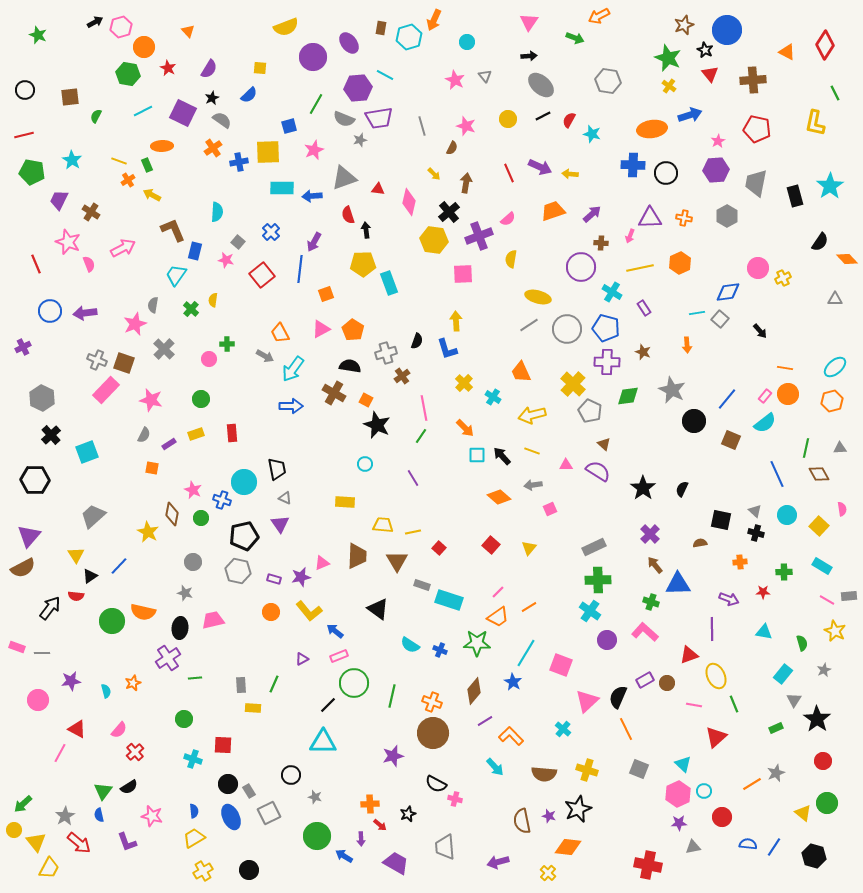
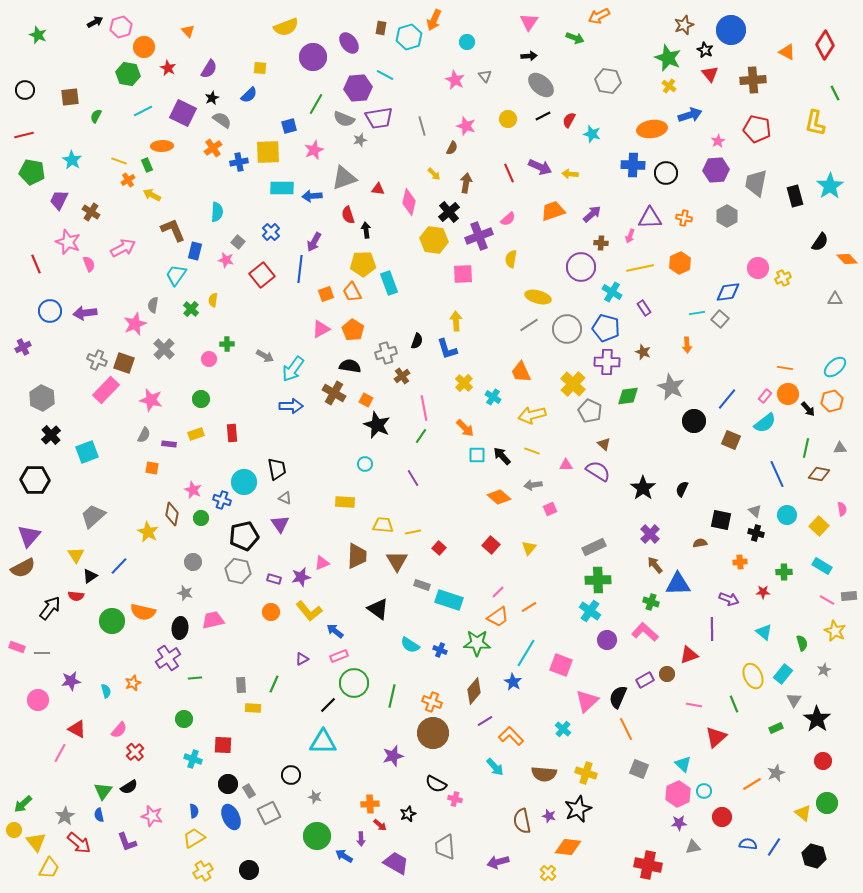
blue circle at (727, 30): moved 4 px right
black arrow at (760, 331): moved 48 px right, 78 px down
orange trapezoid at (280, 333): moved 72 px right, 41 px up
gray star at (672, 390): moved 1 px left, 3 px up
purple rectangle at (169, 444): rotated 40 degrees clockwise
brown diamond at (819, 474): rotated 50 degrees counterclockwise
cyan triangle at (764, 632): rotated 30 degrees clockwise
yellow ellipse at (716, 676): moved 37 px right
brown circle at (667, 683): moved 9 px up
yellow cross at (587, 770): moved 1 px left, 3 px down
